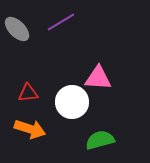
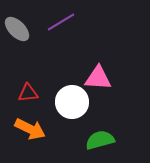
orange arrow: rotated 8 degrees clockwise
